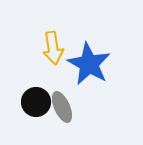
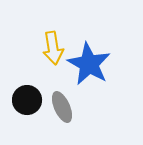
black circle: moved 9 px left, 2 px up
